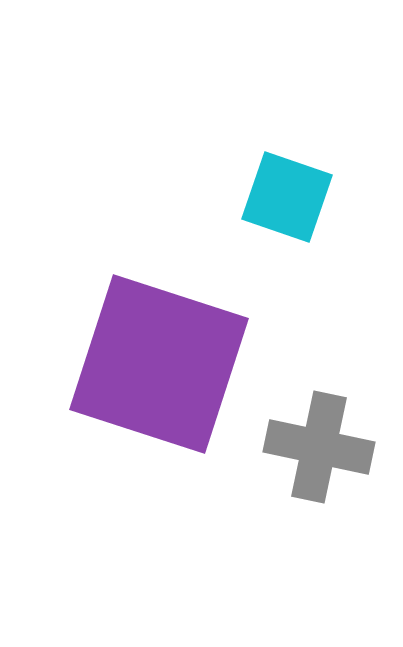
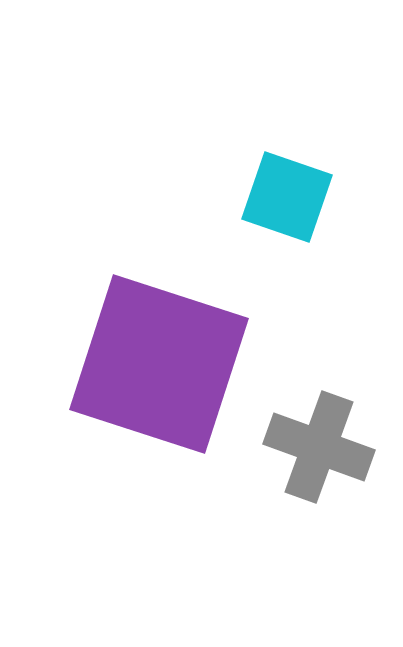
gray cross: rotated 8 degrees clockwise
